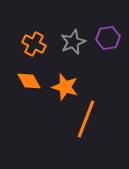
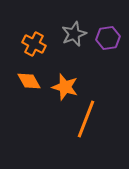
gray star: moved 1 px right, 8 px up
